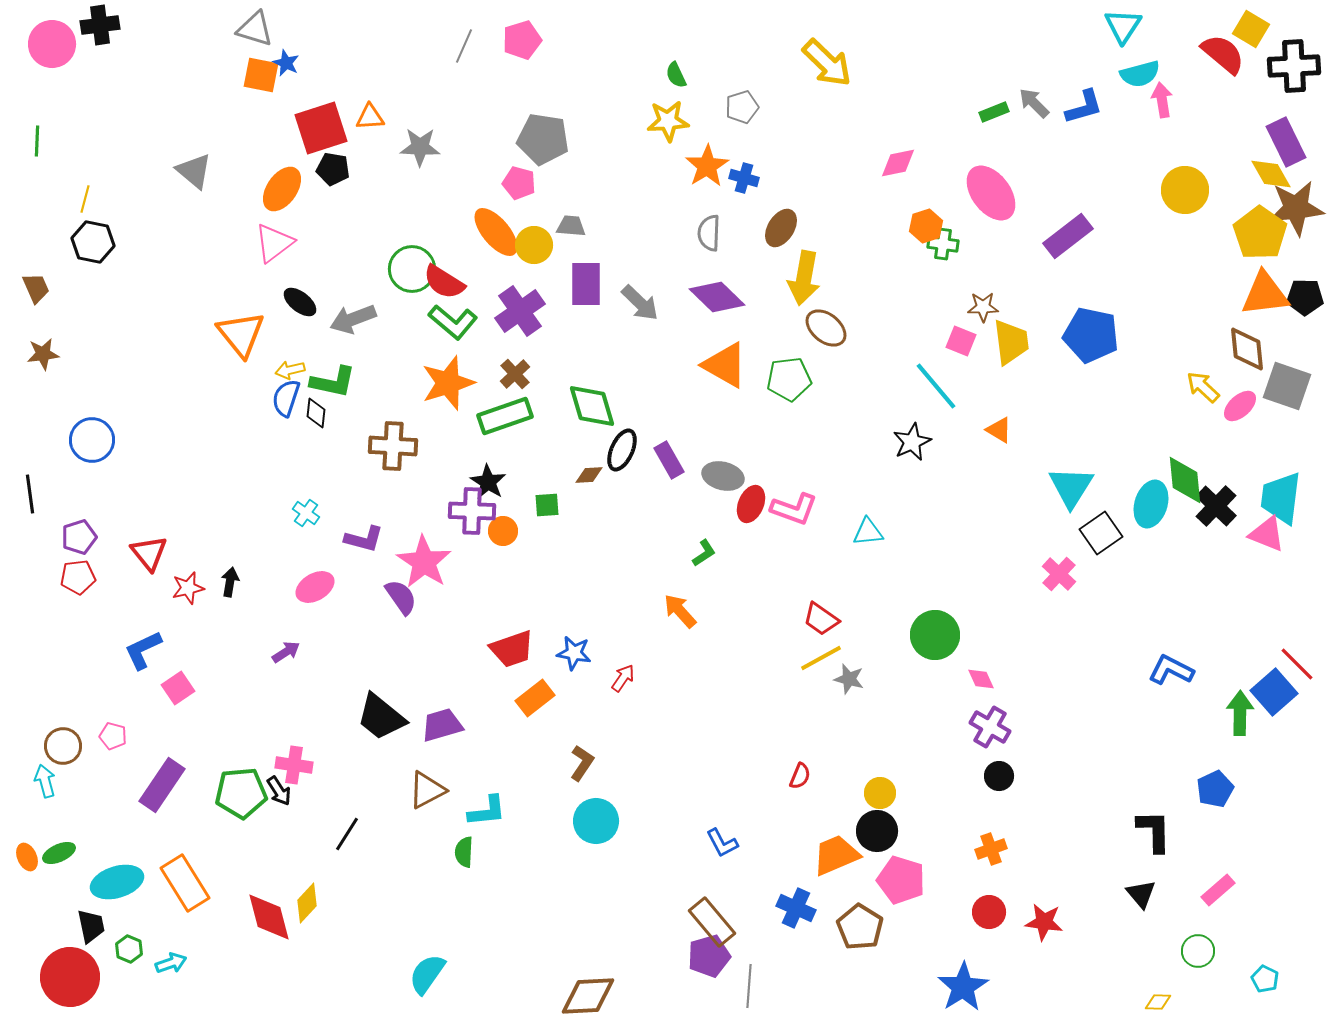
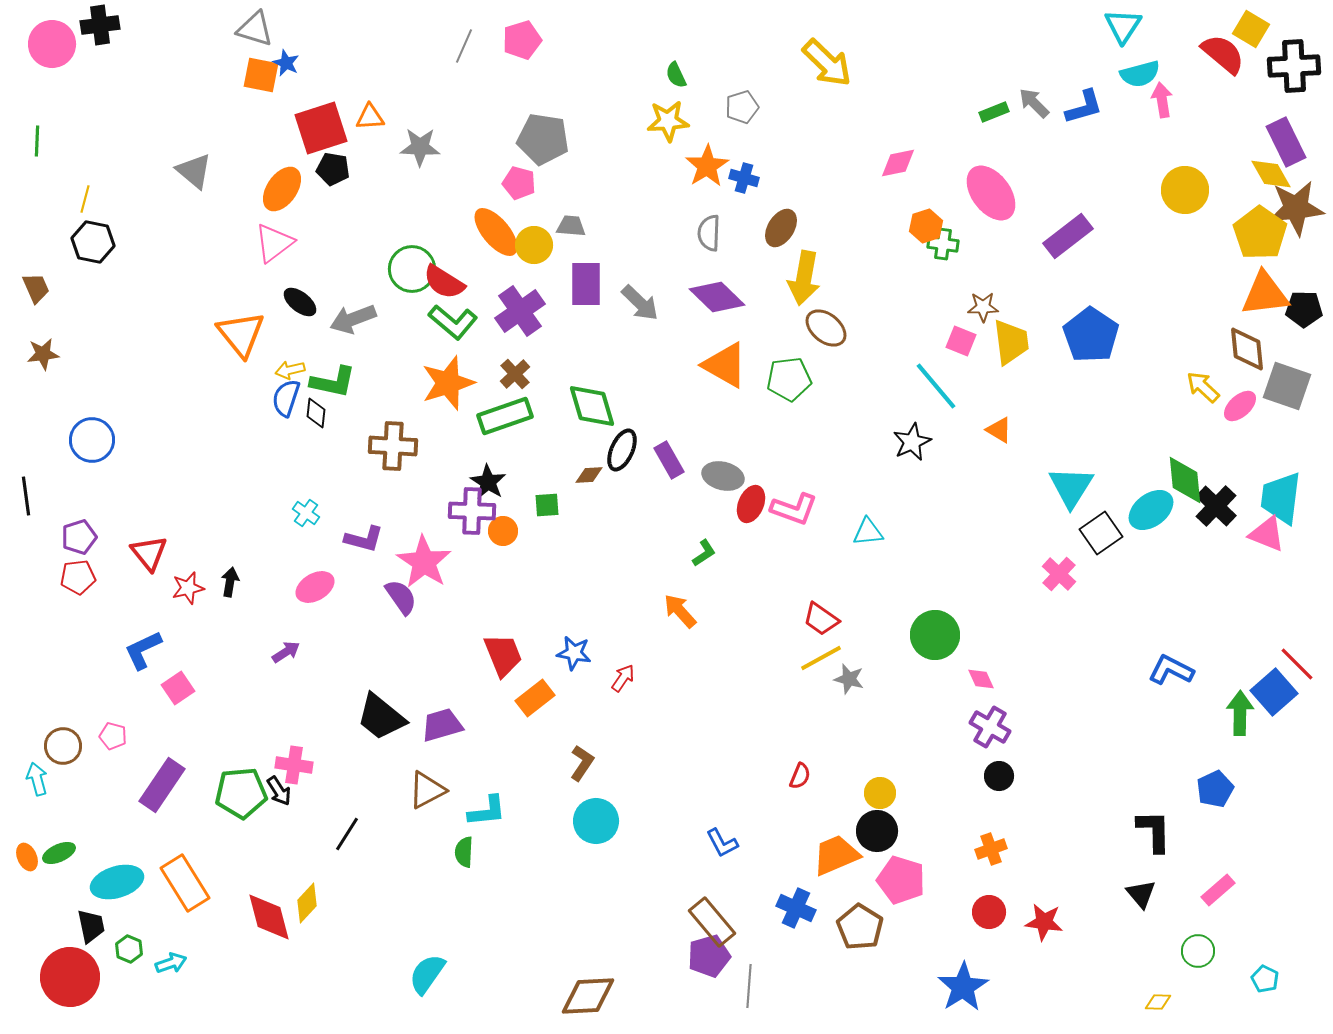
black pentagon at (1305, 297): moved 1 px left, 12 px down
blue pentagon at (1091, 335): rotated 22 degrees clockwise
black line at (30, 494): moved 4 px left, 2 px down
cyan ellipse at (1151, 504): moved 6 px down; rotated 36 degrees clockwise
red trapezoid at (512, 649): moved 9 px left, 6 px down; rotated 93 degrees counterclockwise
cyan arrow at (45, 781): moved 8 px left, 2 px up
